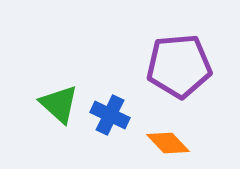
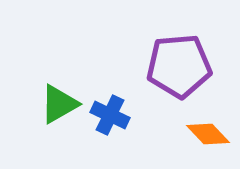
green triangle: rotated 48 degrees clockwise
orange diamond: moved 40 px right, 9 px up
